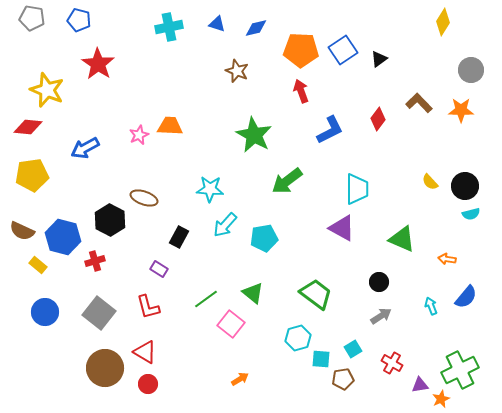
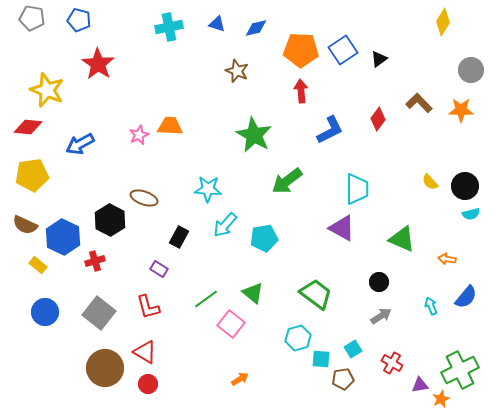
red arrow at (301, 91): rotated 15 degrees clockwise
blue arrow at (85, 148): moved 5 px left, 4 px up
cyan star at (210, 189): moved 2 px left
brown semicircle at (22, 231): moved 3 px right, 6 px up
blue hexagon at (63, 237): rotated 12 degrees clockwise
